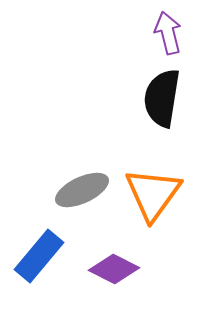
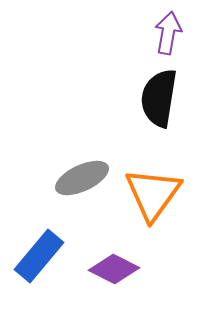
purple arrow: rotated 24 degrees clockwise
black semicircle: moved 3 px left
gray ellipse: moved 12 px up
